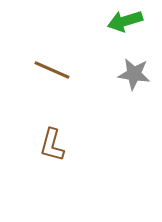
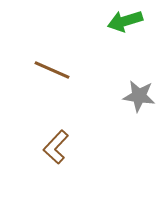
gray star: moved 5 px right, 22 px down
brown L-shape: moved 4 px right, 2 px down; rotated 28 degrees clockwise
